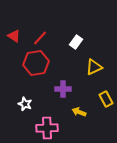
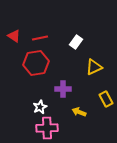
red line: rotated 35 degrees clockwise
white star: moved 15 px right, 3 px down; rotated 24 degrees clockwise
